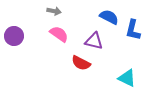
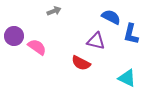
gray arrow: rotated 32 degrees counterclockwise
blue semicircle: moved 2 px right
blue L-shape: moved 2 px left, 4 px down
pink semicircle: moved 22 px left, 13 px down
purple triangle: moved 2 px right
